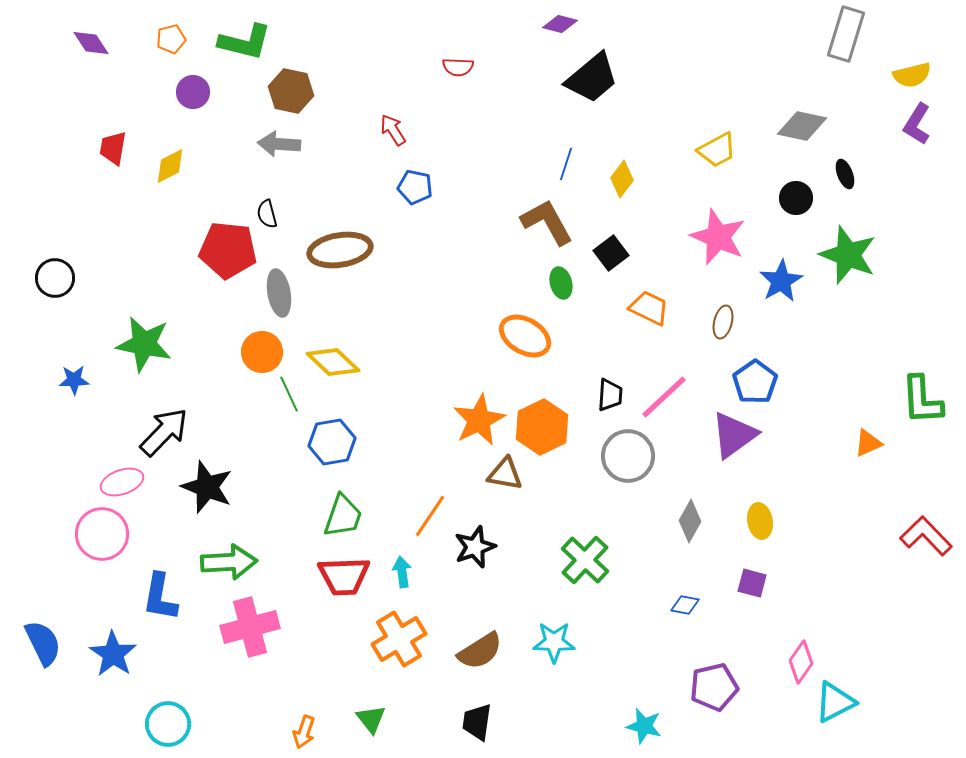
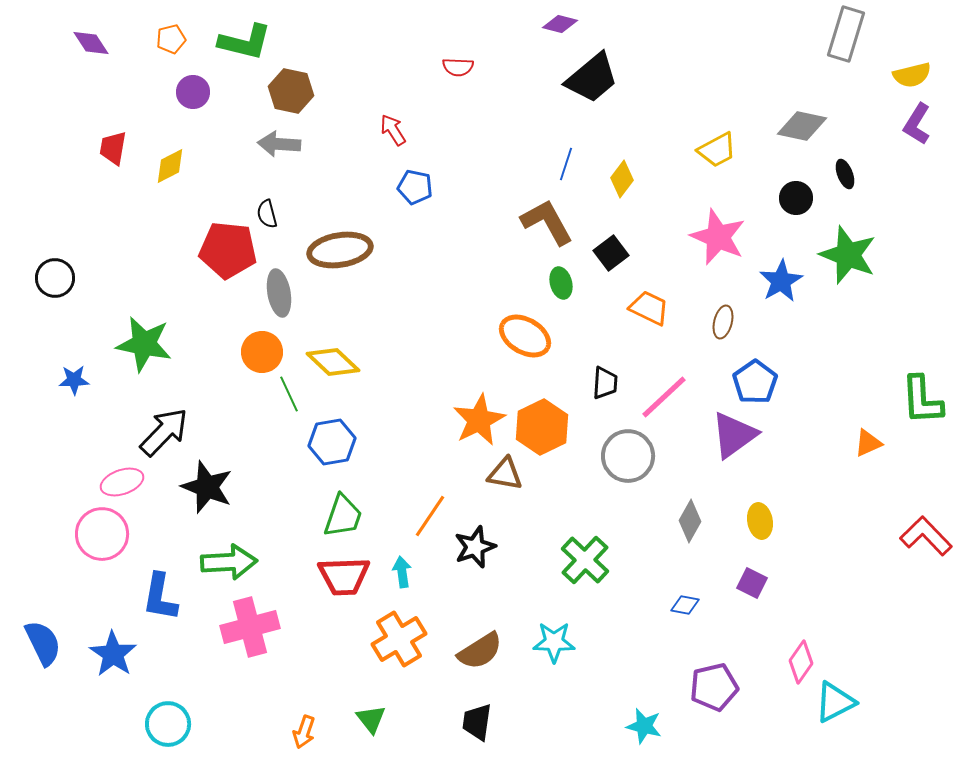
black trapezoid at (610, 395): moved 5 px left, 12 px up
purple square at (752, 583): rotated 12 degrees clockwise
